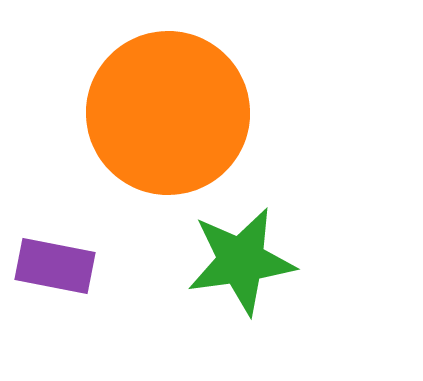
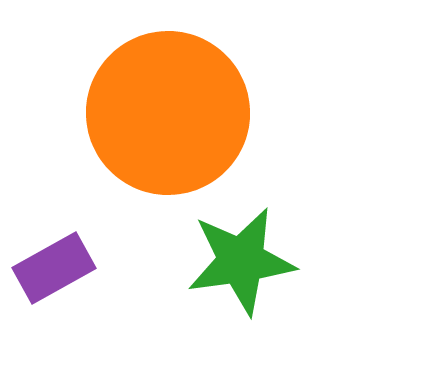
purple rectangle: moved 1 px left, 2 px down; rotated 40 degrees counterclockwise
